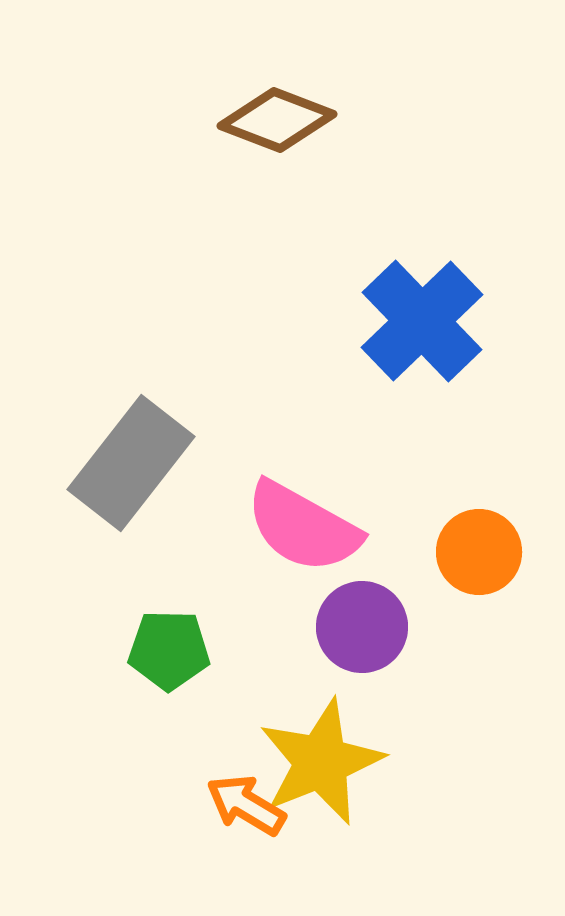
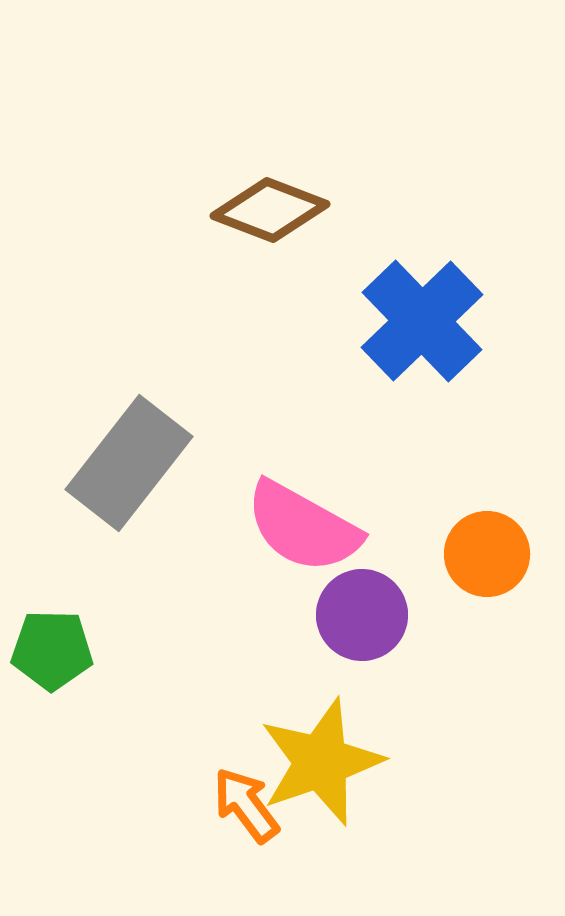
brown diamond: moved 7 px left, 90 px down
gray rectangle: moved 2 px left
orange circle: moved 8 px right, 2 px down
purple circle: moved 12 px up
green pentagon: moved 117 px left
yellow star: rotated 3 degrees clockwise
orange arrow: rotated 22 degrees clockwise
